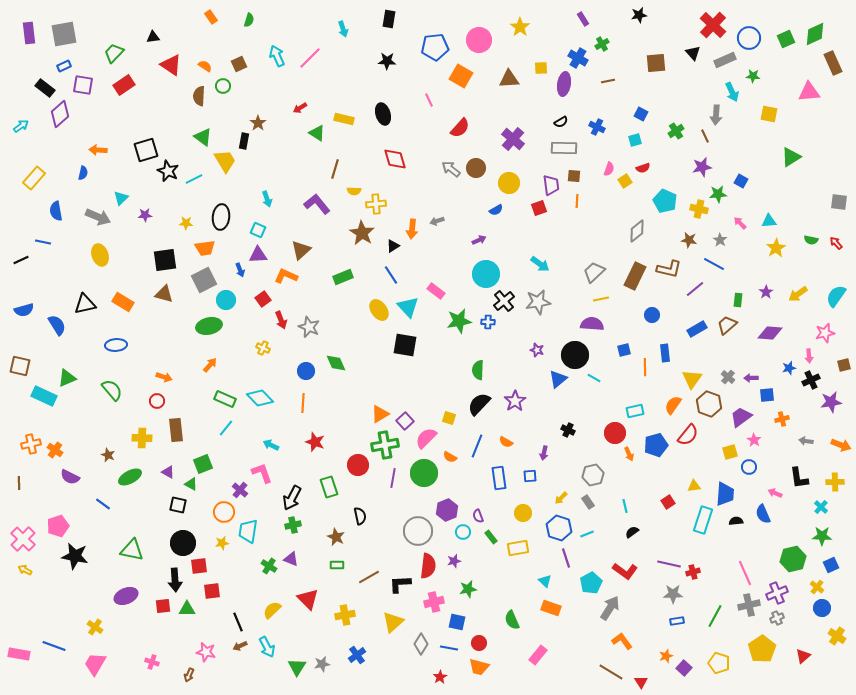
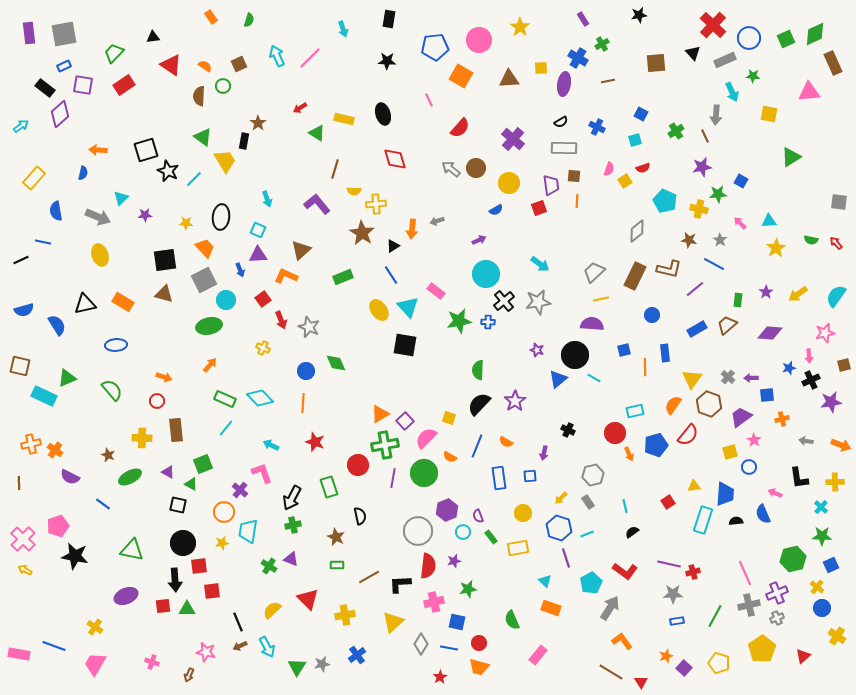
cyan line at (194, 179): rotated 18 degrees counterclockwise
orange trapezoid at (205, 248): rotated 125 degrees counterclockwise
